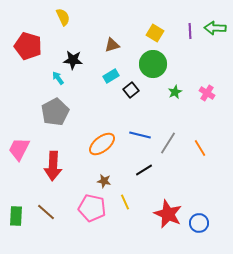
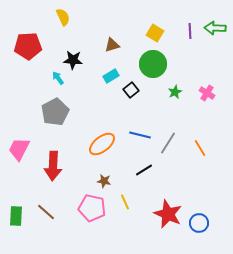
red pentagon: rotated 20 degrees counterclockwise
